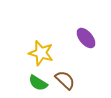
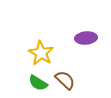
purple ellipse: rotated 55 degrees counterclockwise
yellow star: rotated 15 degrees clockwise
